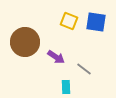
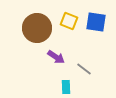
brown circle: moved 12 px right, 14 px up
